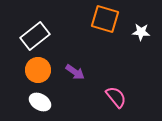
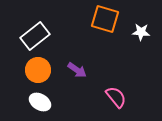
purple arrow: moved 2 px right, 2 px up
